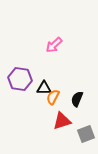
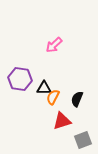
gray square: moved 3 px left, 6 px down
